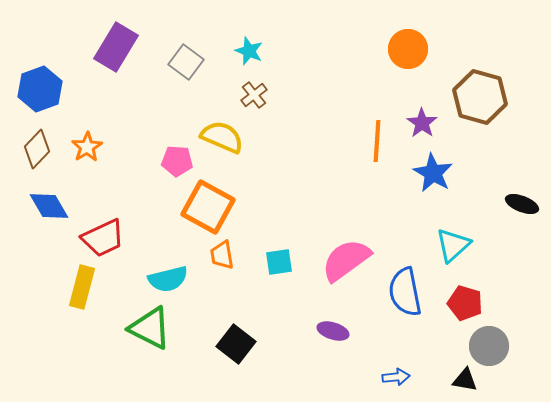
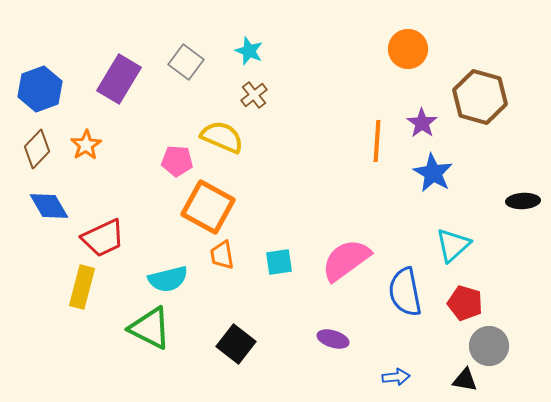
purple rectangle: moved 3 px right, 32 px down
orange star: moved 1 px left, 2 px up
black ellipse: moved 1 px right, 3 px up; rotated 24 degrees counterclockwise
purple ellipse: moved 8 px down
